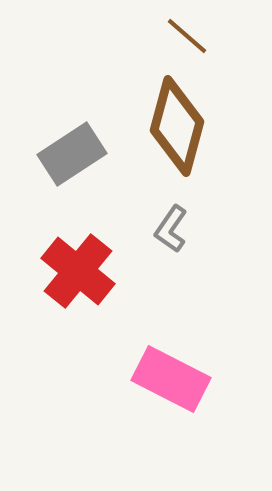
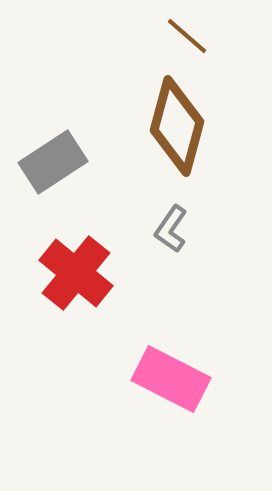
gray rectangle: moved 19 px left, 8 px down
red cross: moved 2 px left, 2 px down
